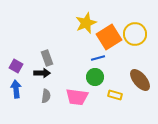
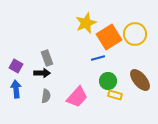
green circle: moved 13 px right, 4 px down
pink trapezoid: rotated 55 degrees counterclockwise
